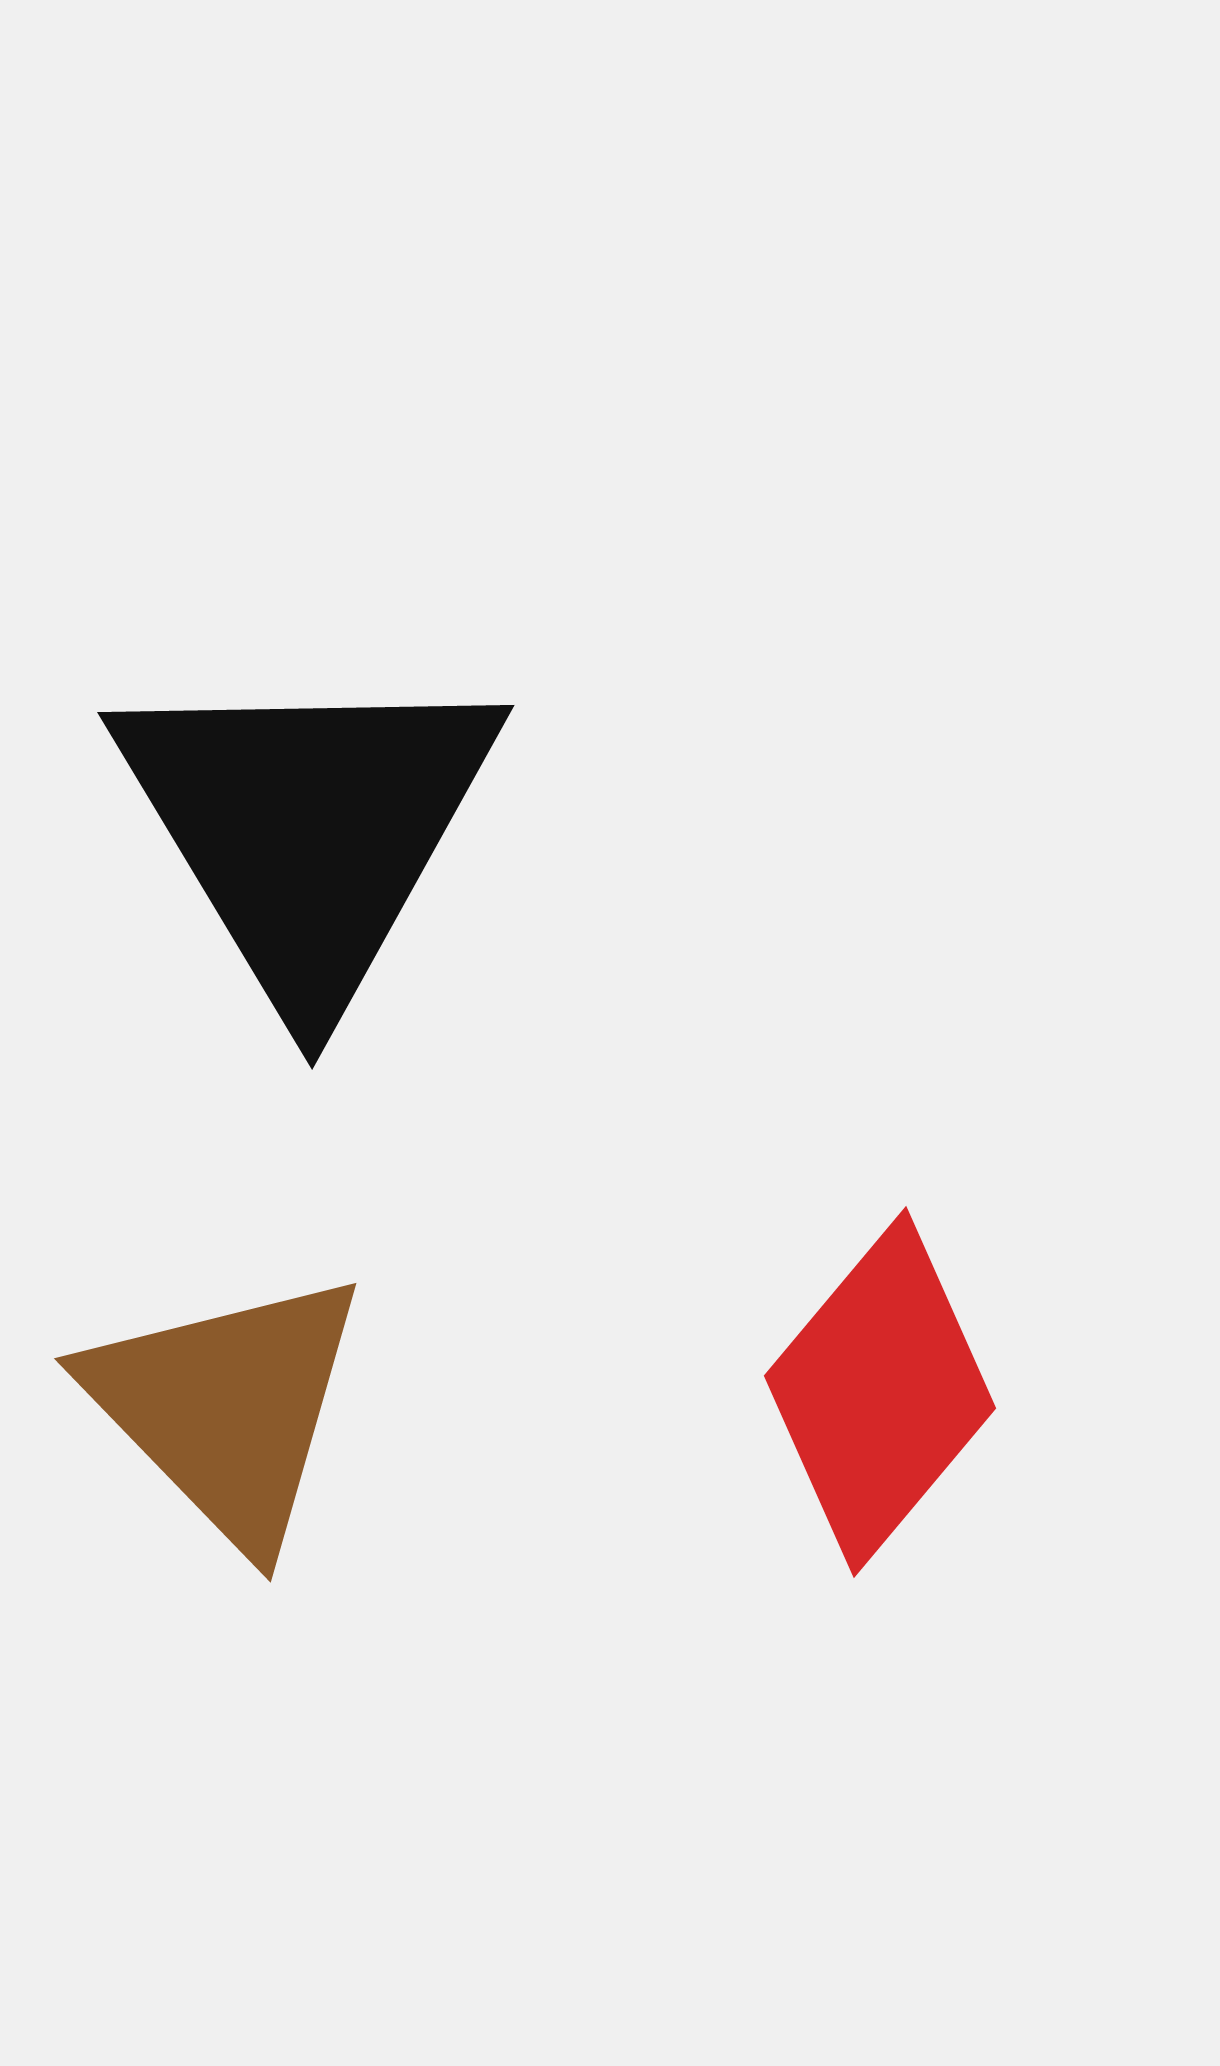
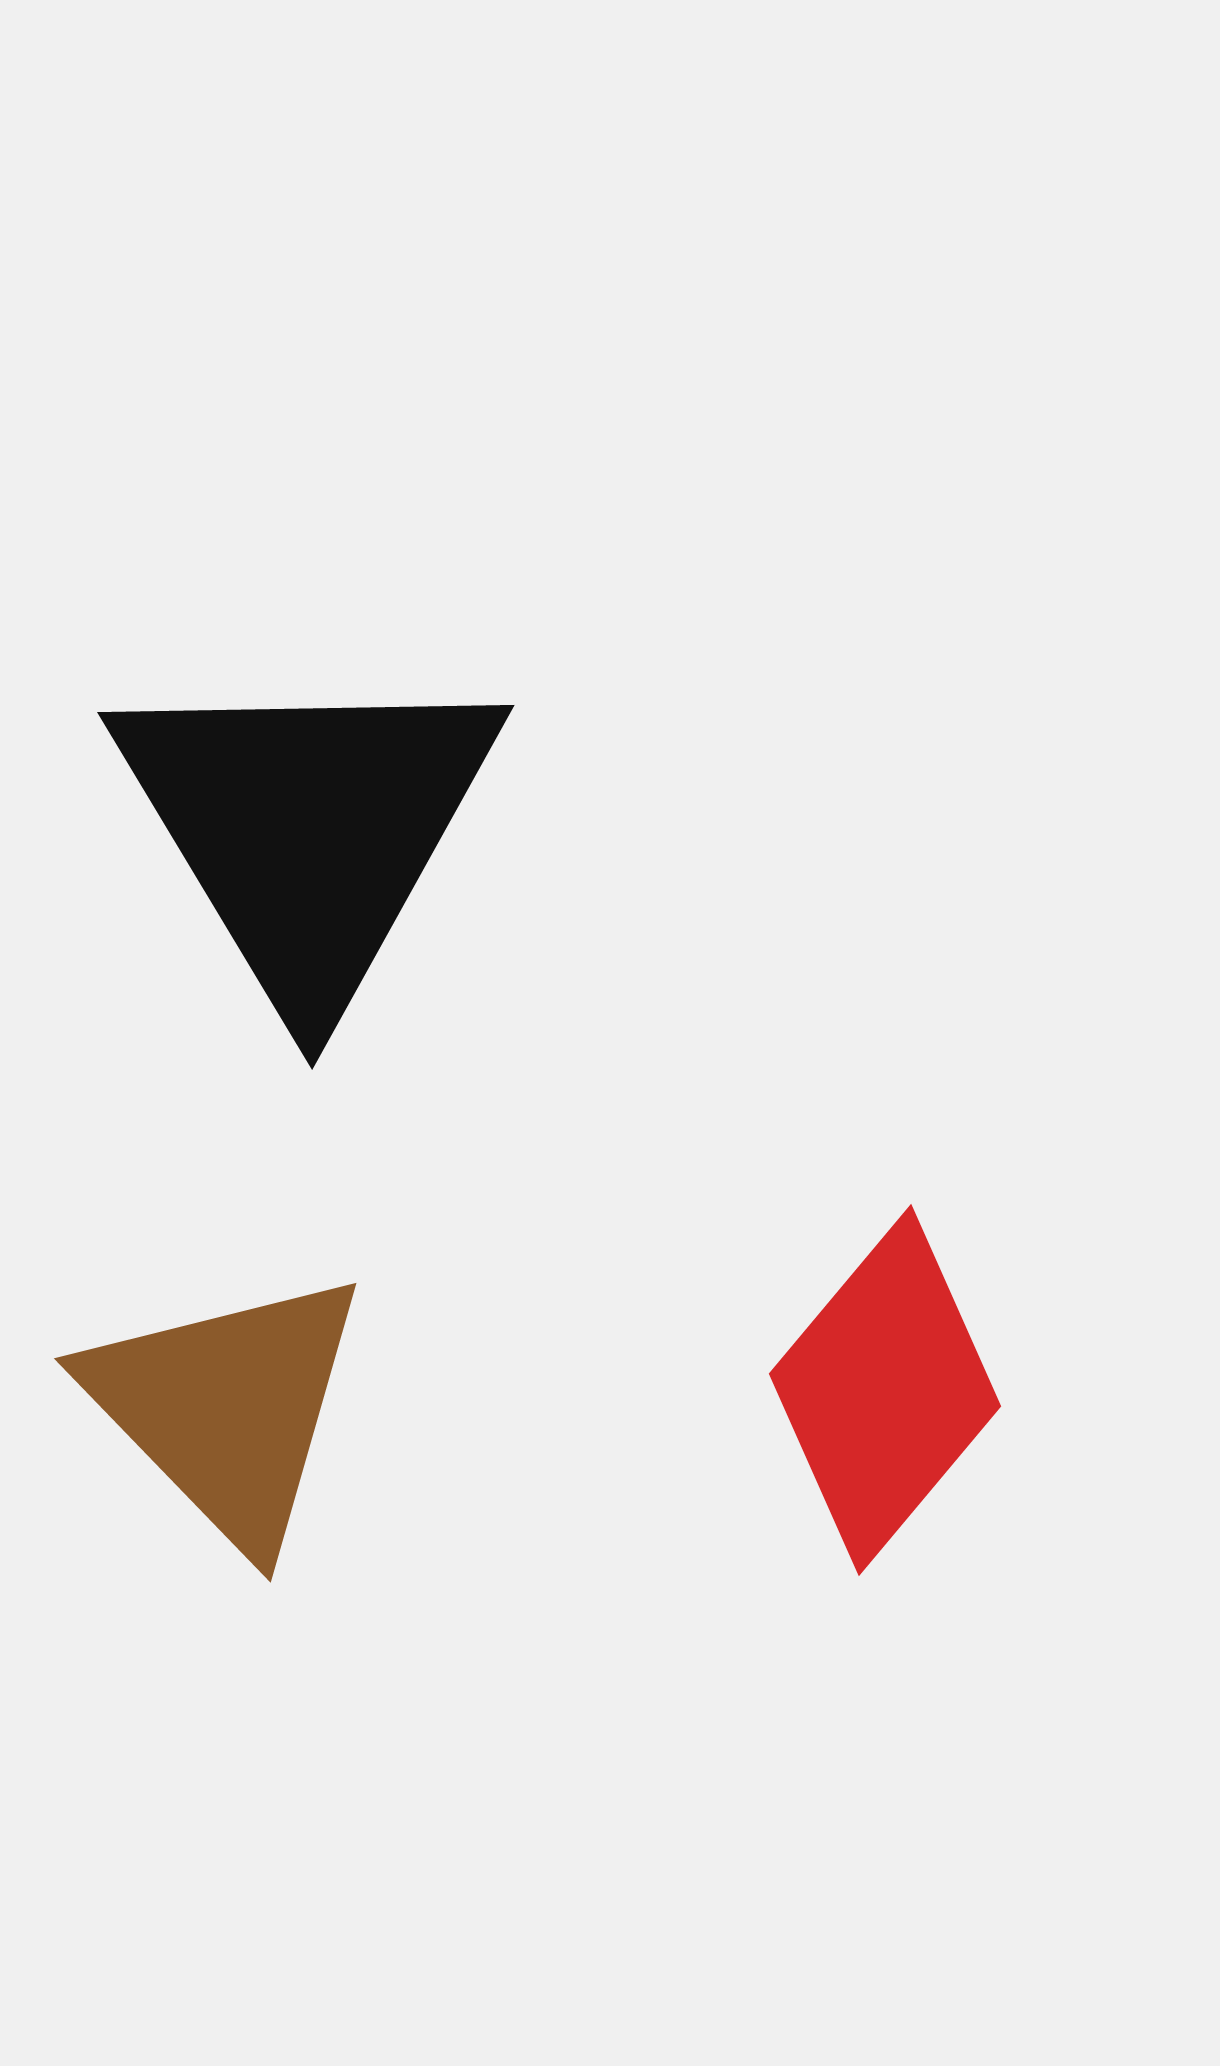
red diamond: moved 5 px right, 2 px up
